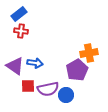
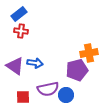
purple pentagon: rotated 15 degrees clockwise
red square: moved 5 px left, 11 px down
